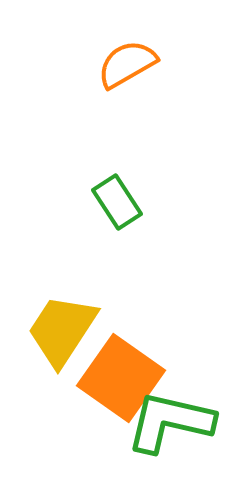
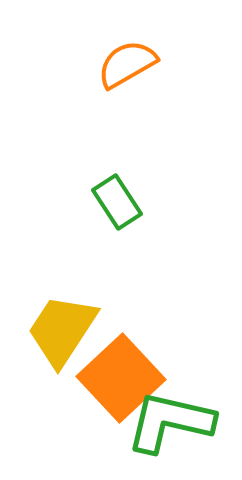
orange square: rotated 12 degrees clockwise
